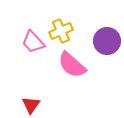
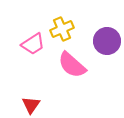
yellow cross: moved 1 px right, 2 px up
pink trapezoid: moved 2 px down; rotated 80 degrees counterclockwise
